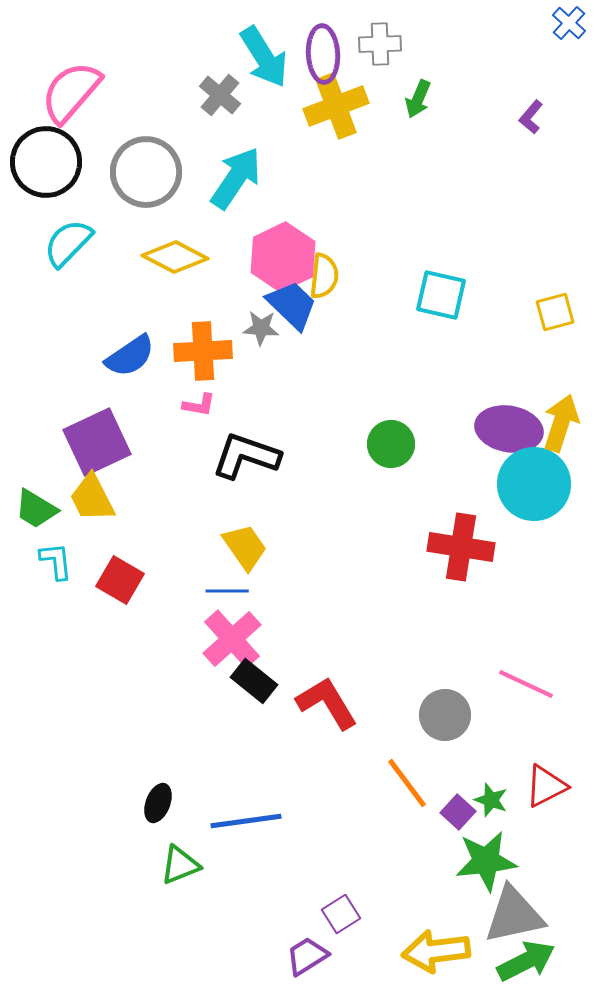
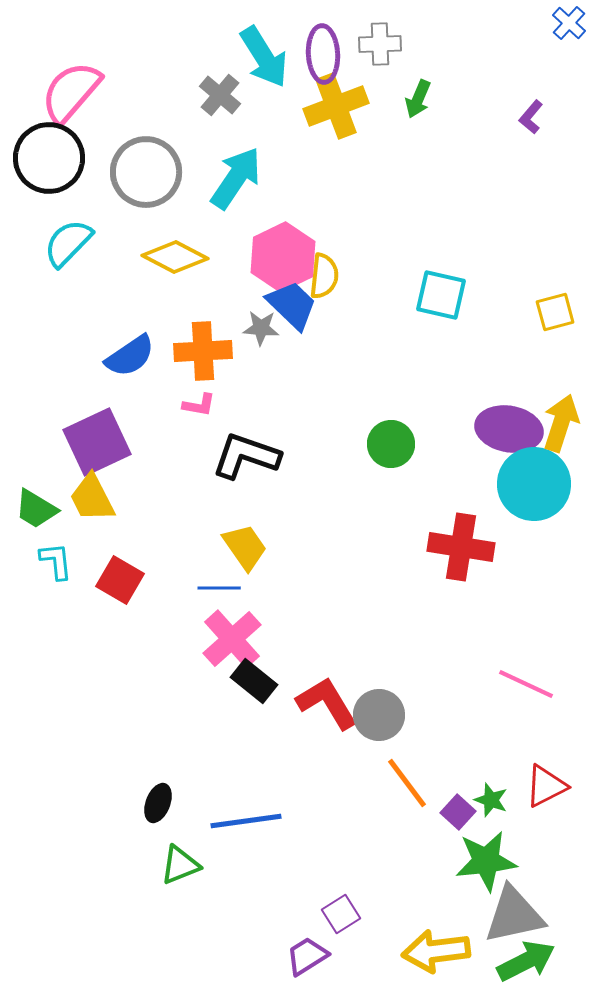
black circle at (46, 162): moved 3 px right, 4 px up
blue line at (227, 591): moved 8 px left, 3 px up
gray circle at (445, 715): moved 66 px left
